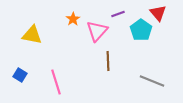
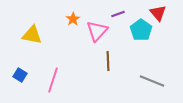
pink line: moved 3 px left, 2 px up; rotated 35 degrees clockwise
